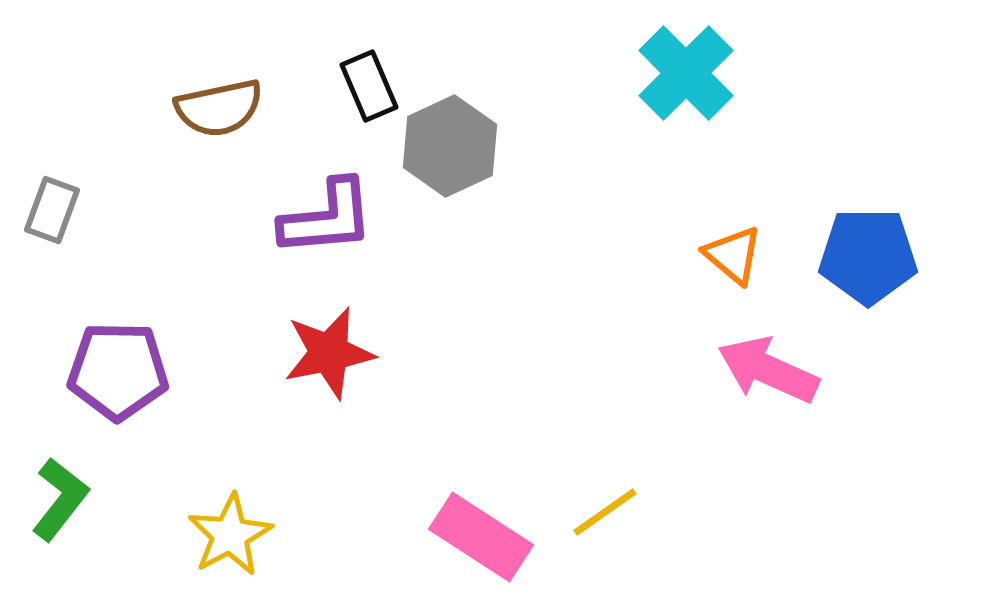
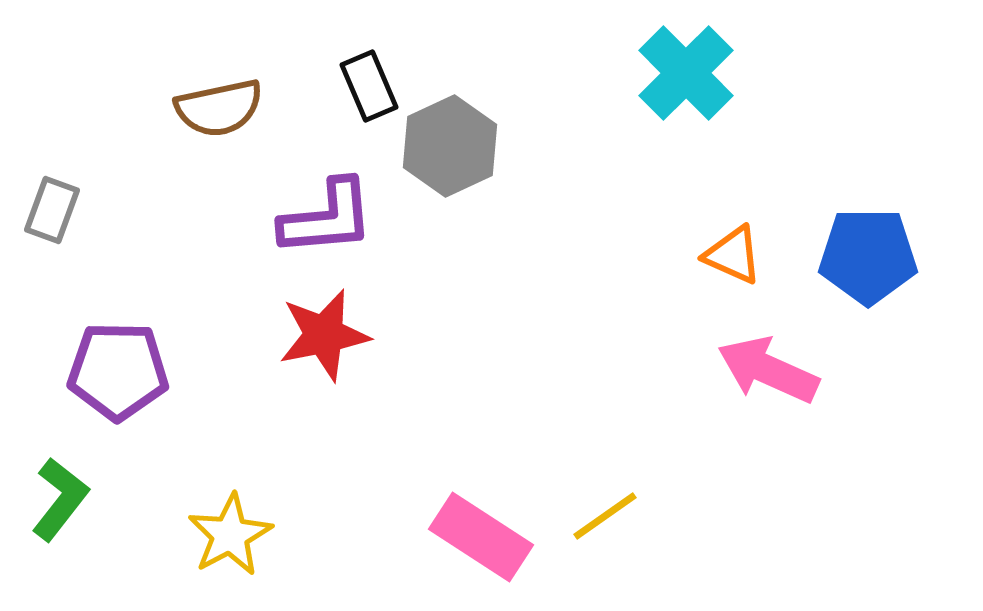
orange triangle: rotated 16 degrees counterclockwise
red star: moved 5 px left, 18 px up
yellow line: moved 4 px down
